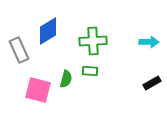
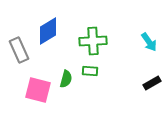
cyan arrow: rotated 54 degrees clockwise
